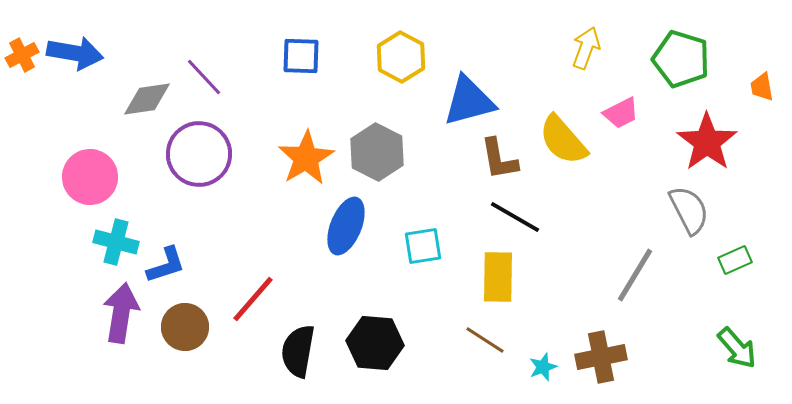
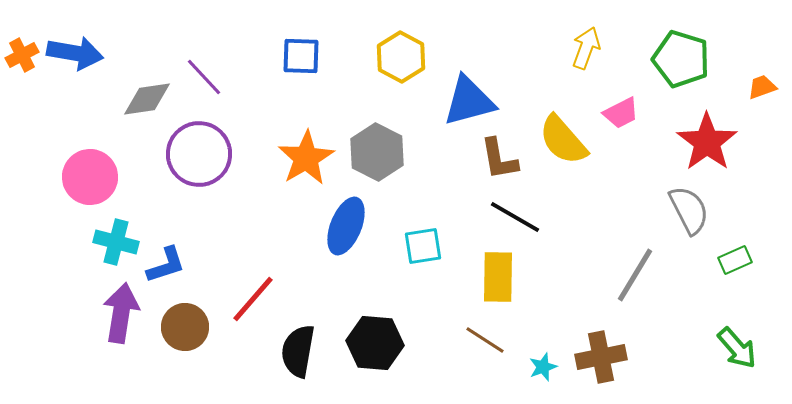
orange trapezoid: rotated 80 degrees clockwise
